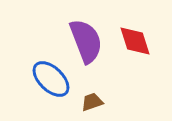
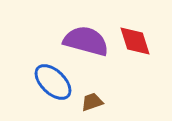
purple semicircle: rotated 54 degrees counterclockwise
blue ellipse: moved 2 px right, 3 px down
